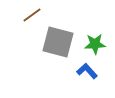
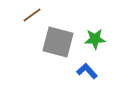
green star: moved 5 px up
